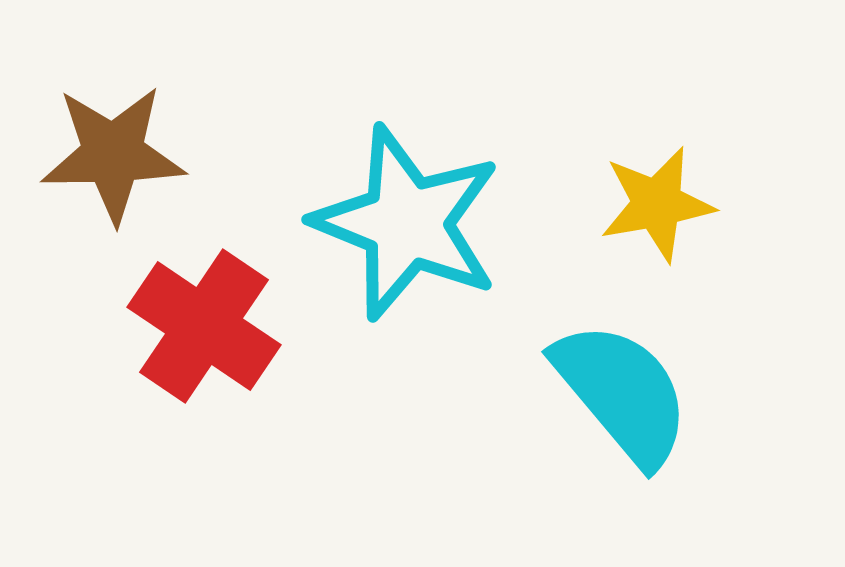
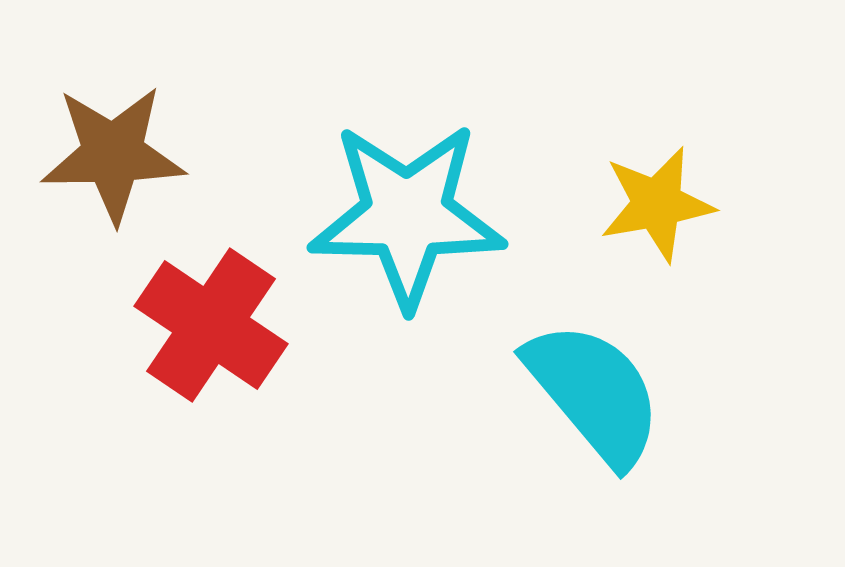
cyan star: moved 8 px up; rotated 21 degrees counterclockwise
red cross: moved 7 px right, 1 px up
cyan semicircle: moved 28 px left
